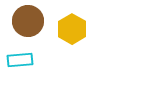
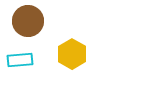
yellow hexagon: moved 25 px down
